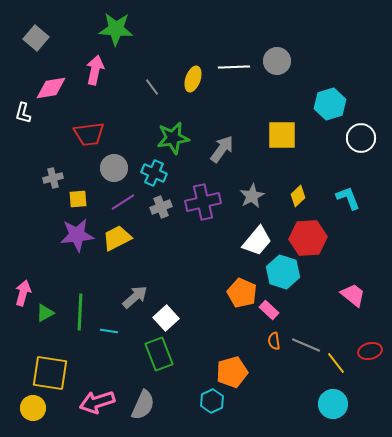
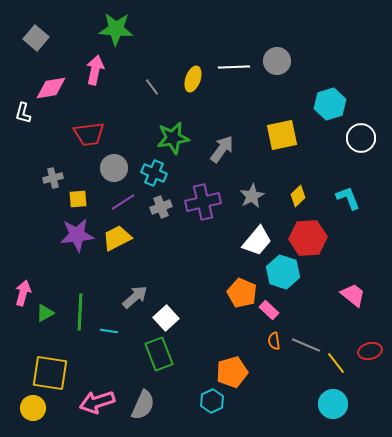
yellow square at (282, 135): rotated 12 degrees counterclockwise
